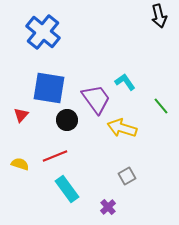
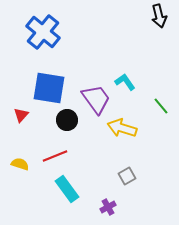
purple cross: rotated 14 degrees clockwise
